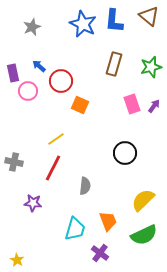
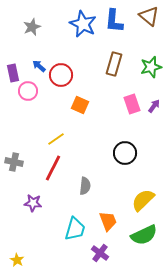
red circle: moved 6 px up
